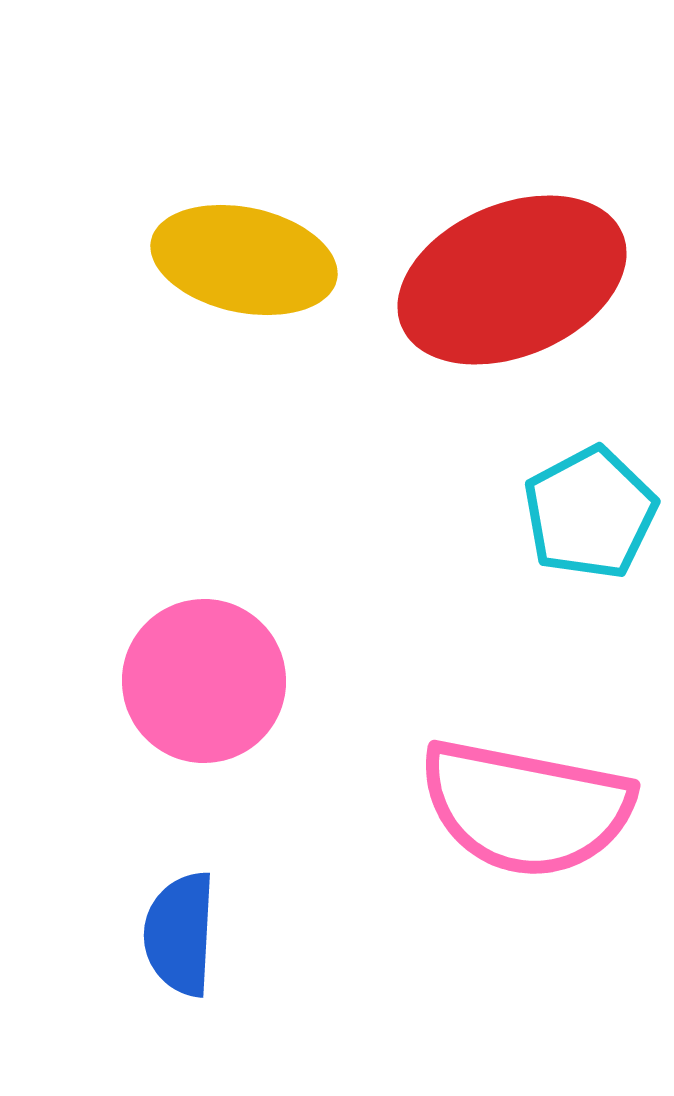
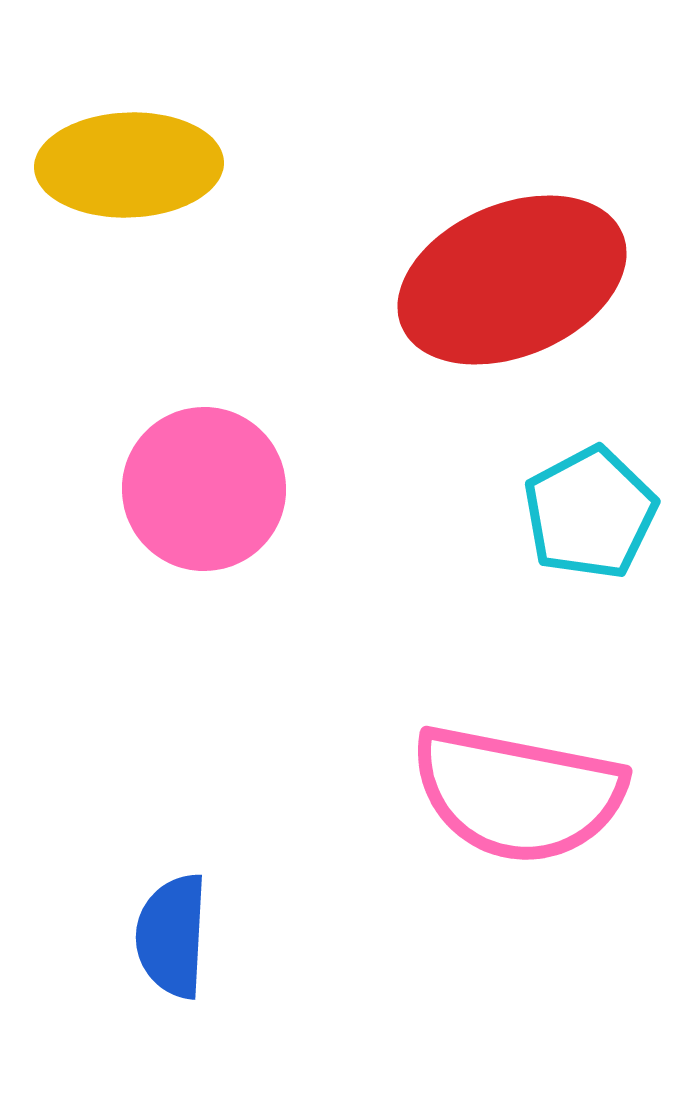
yellow ellipse: moved 115 px left, 95 px up; rotated 14 degrees counterclockwise
pink circle: moved 192 px up
pink semicircle: moved 8 px left, 14 px up
blue semicircle: moved 8 px left, 2 px down
